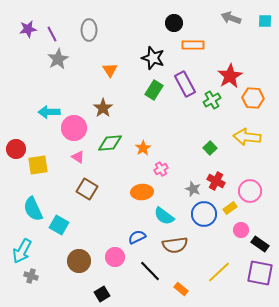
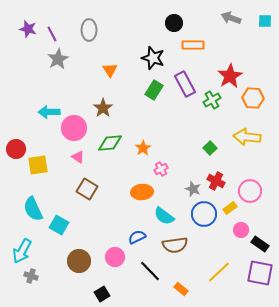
purple star at (28, 29): rotated 24 degrees clockwise
